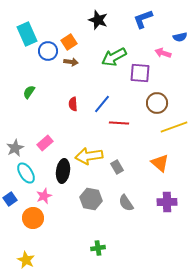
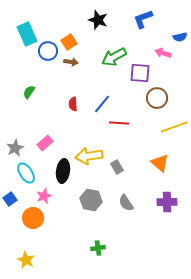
brown circle: moved 5 px up
gray hexagon: moved 1 px down
